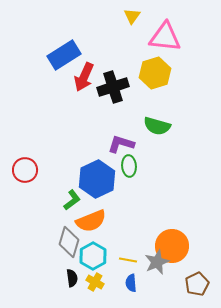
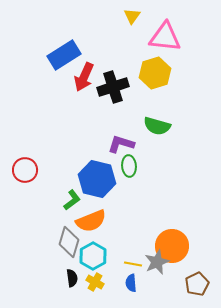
blue hexagon: rotated 21 degrees counterclockwise
yellow line: moved 5 px right, 4 px down
